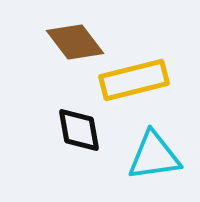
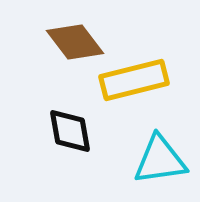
black diamond: moved 9 px left, 1 px down
cyan triangle: moved 6 px right, 4 px down
